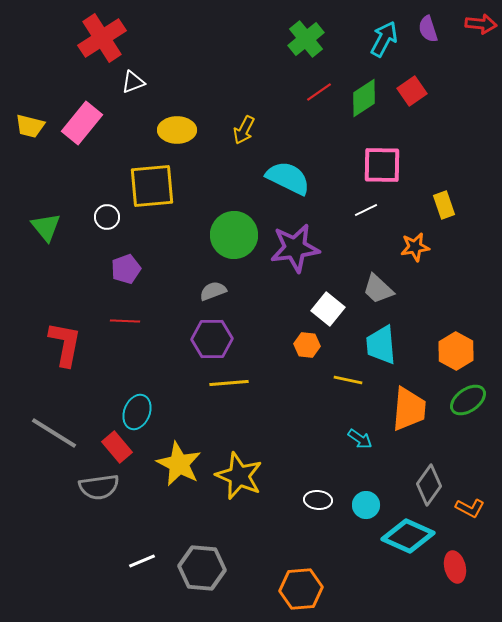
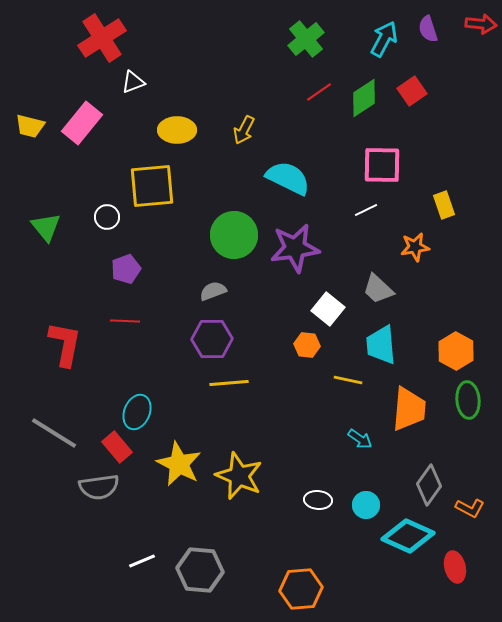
green ellipse at (468, 400): rotated 60 degrees counterclockwise
gray hexagon at (202, 568): moved 2 px left, 2 px down
